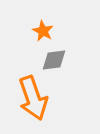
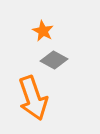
gray diamond: rotated 36 degrees clockwise
